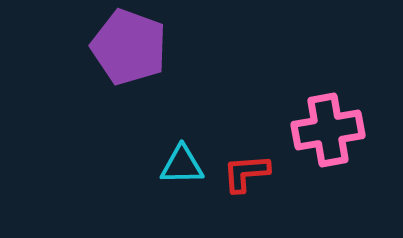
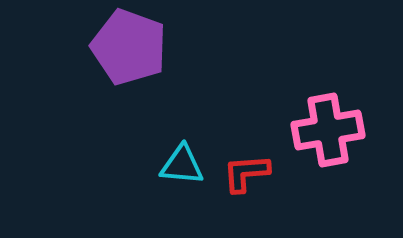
cyan triangle: rotated 6 degrees clockwise
